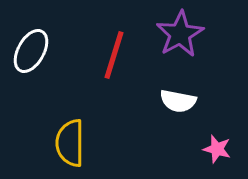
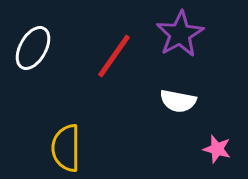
white ellipse: moved 2 px right, 3 px up
red line: moved 1 px down; rotated 18 degrees clockwise
yellow semicircle: moved 4 px left, 5 px down
